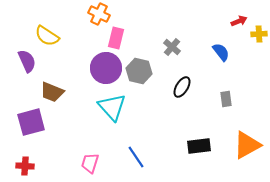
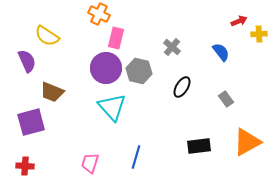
gray rectangle: rotated 28 degrees counterclockwise
orange triangle: moved 3 px up
blue line: rotated 50 degrees clockwise
